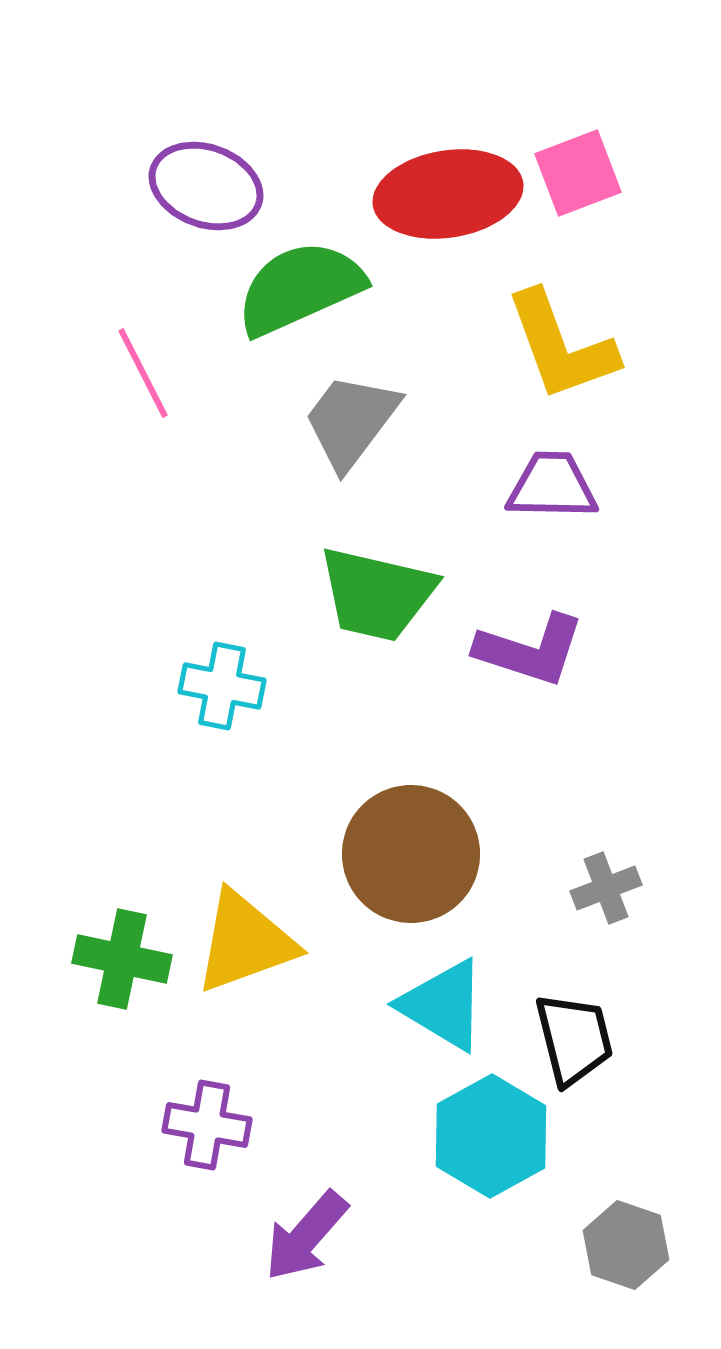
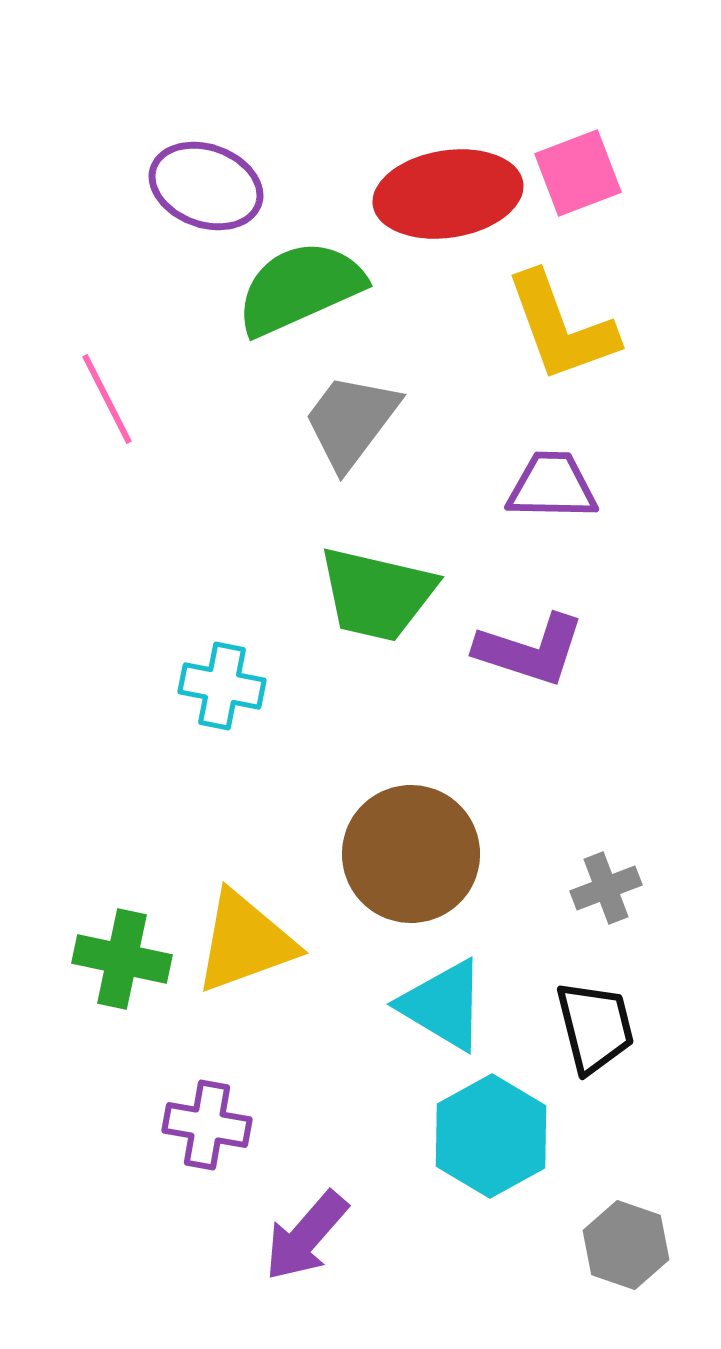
yellow L-shape: moved 19 px up
pink line: moved 36 px left, 26 px down
black trapezoid: moved 21 px right, 12 px up
